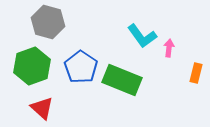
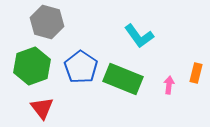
gray hexagon: moved 1 px left
cyan L-shape: moved 3 px left
pink arrow: moved 37 px down
green rectangle: moved 1 px right, 1 px up
red triangle: rotated 10 degrees clockwise
